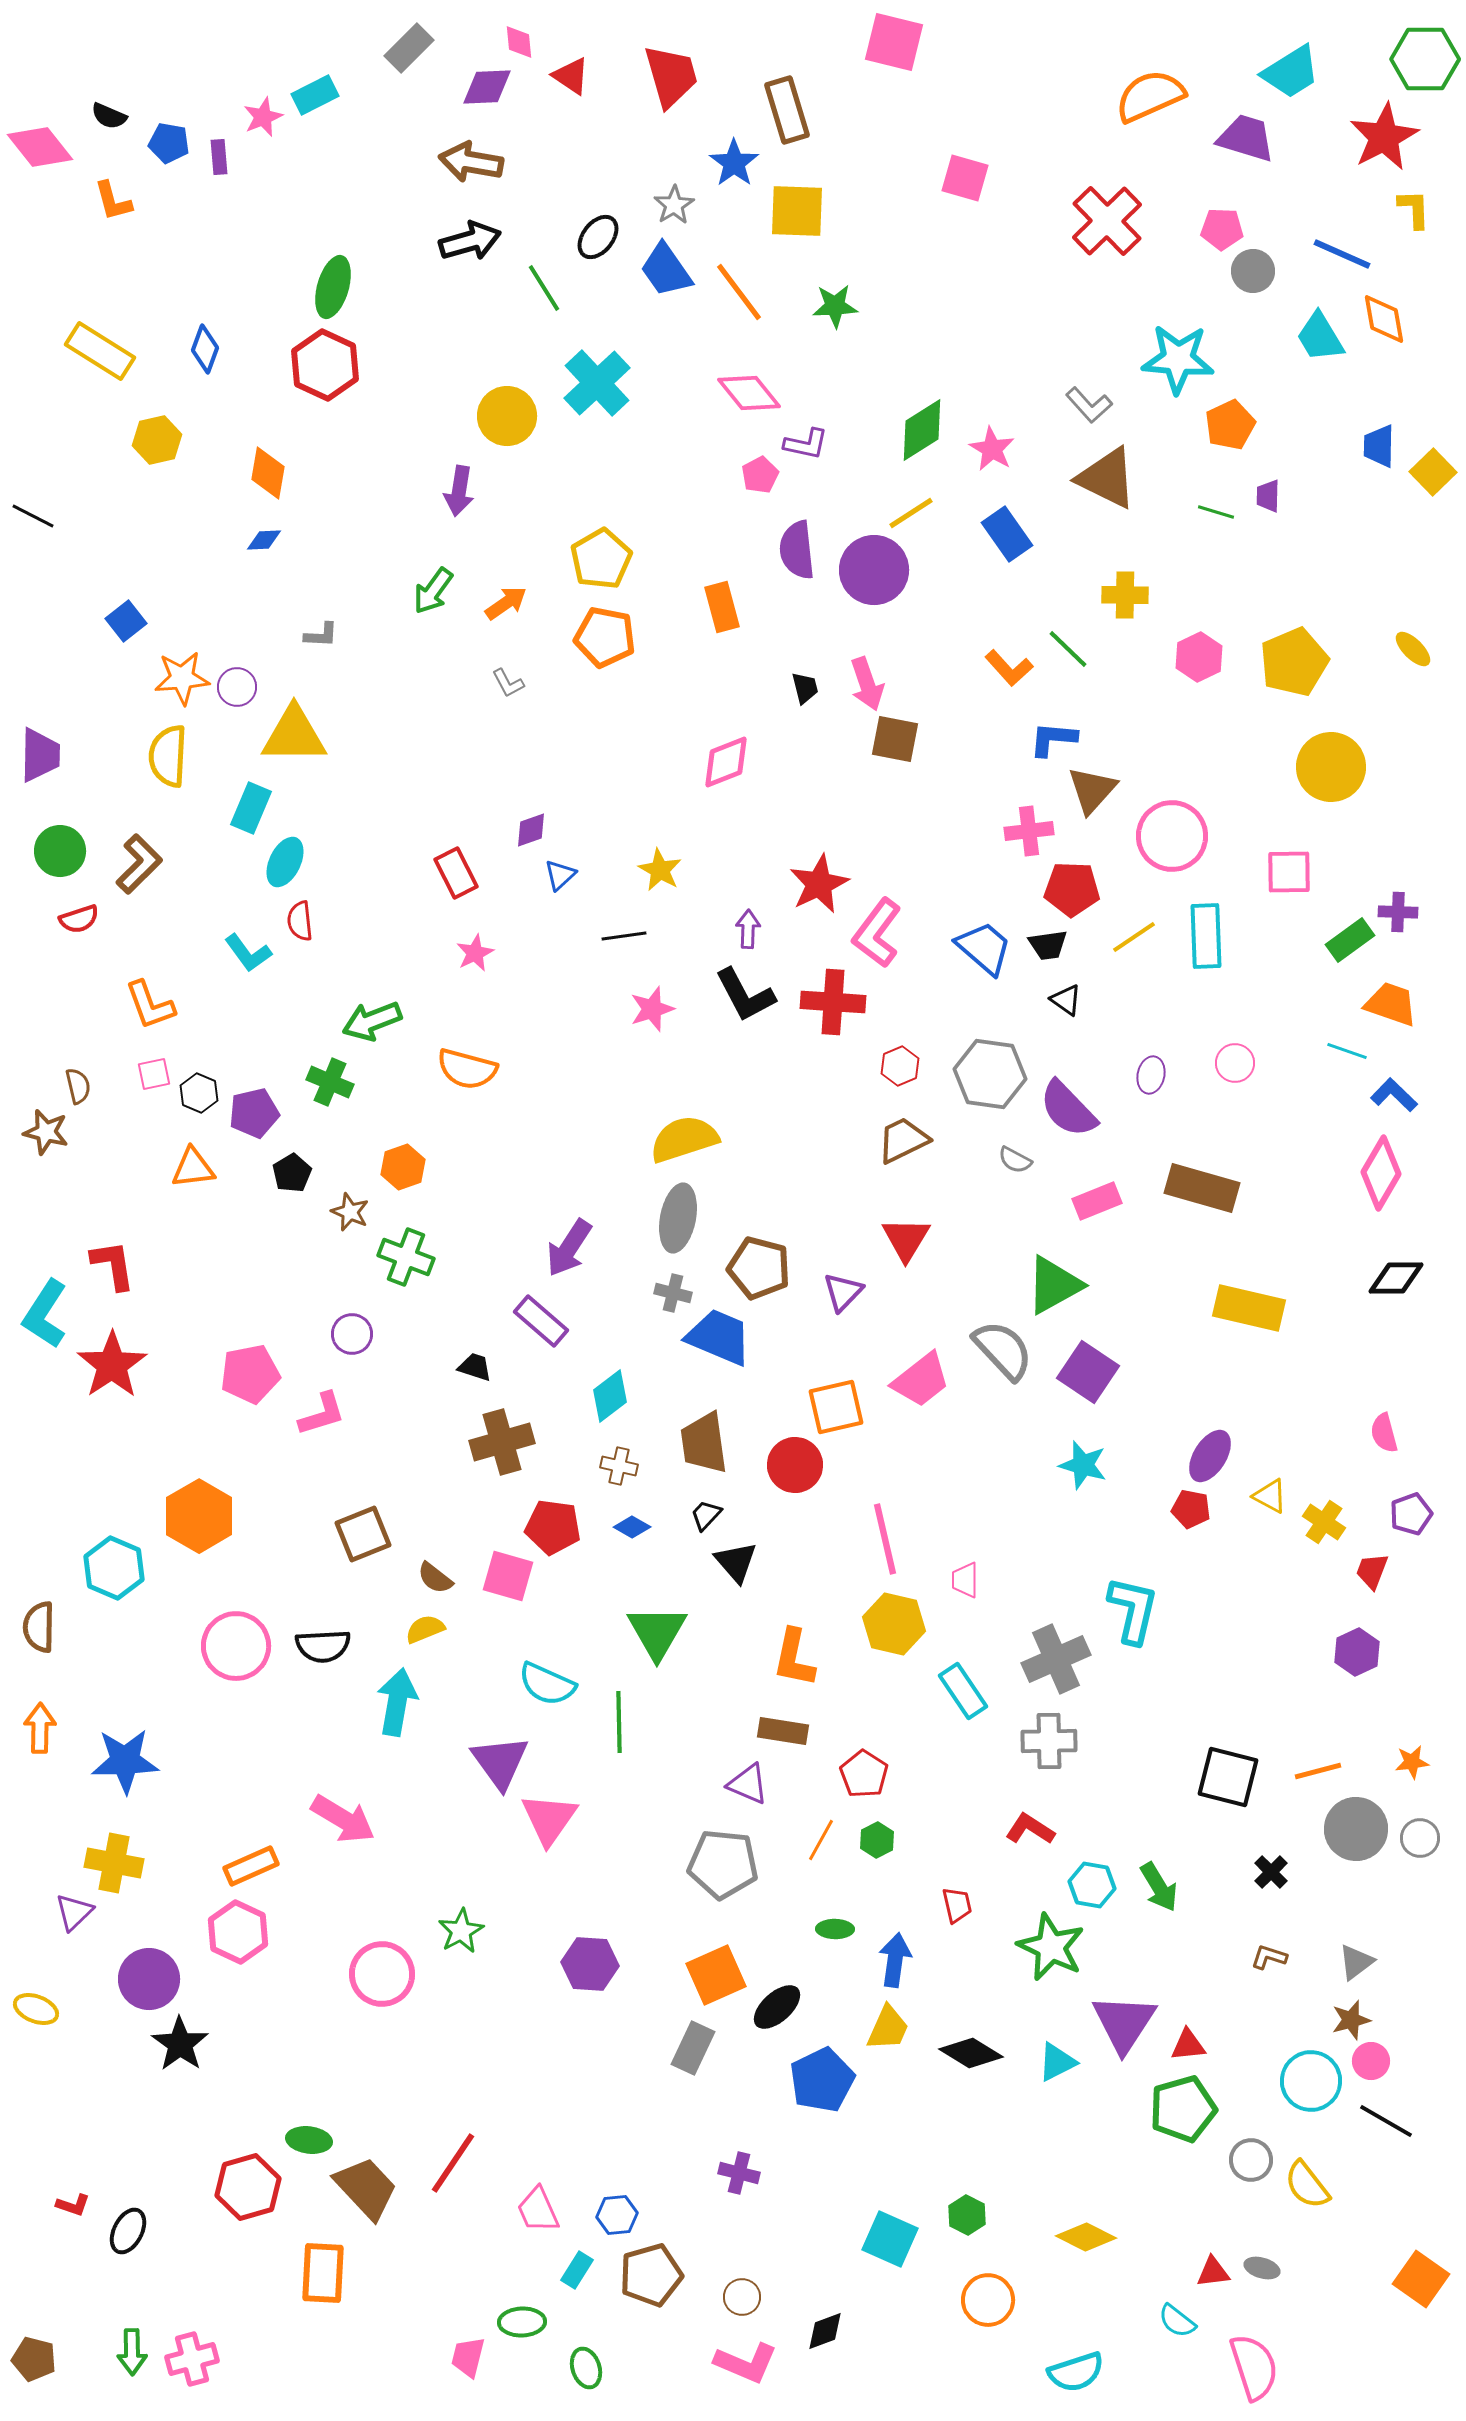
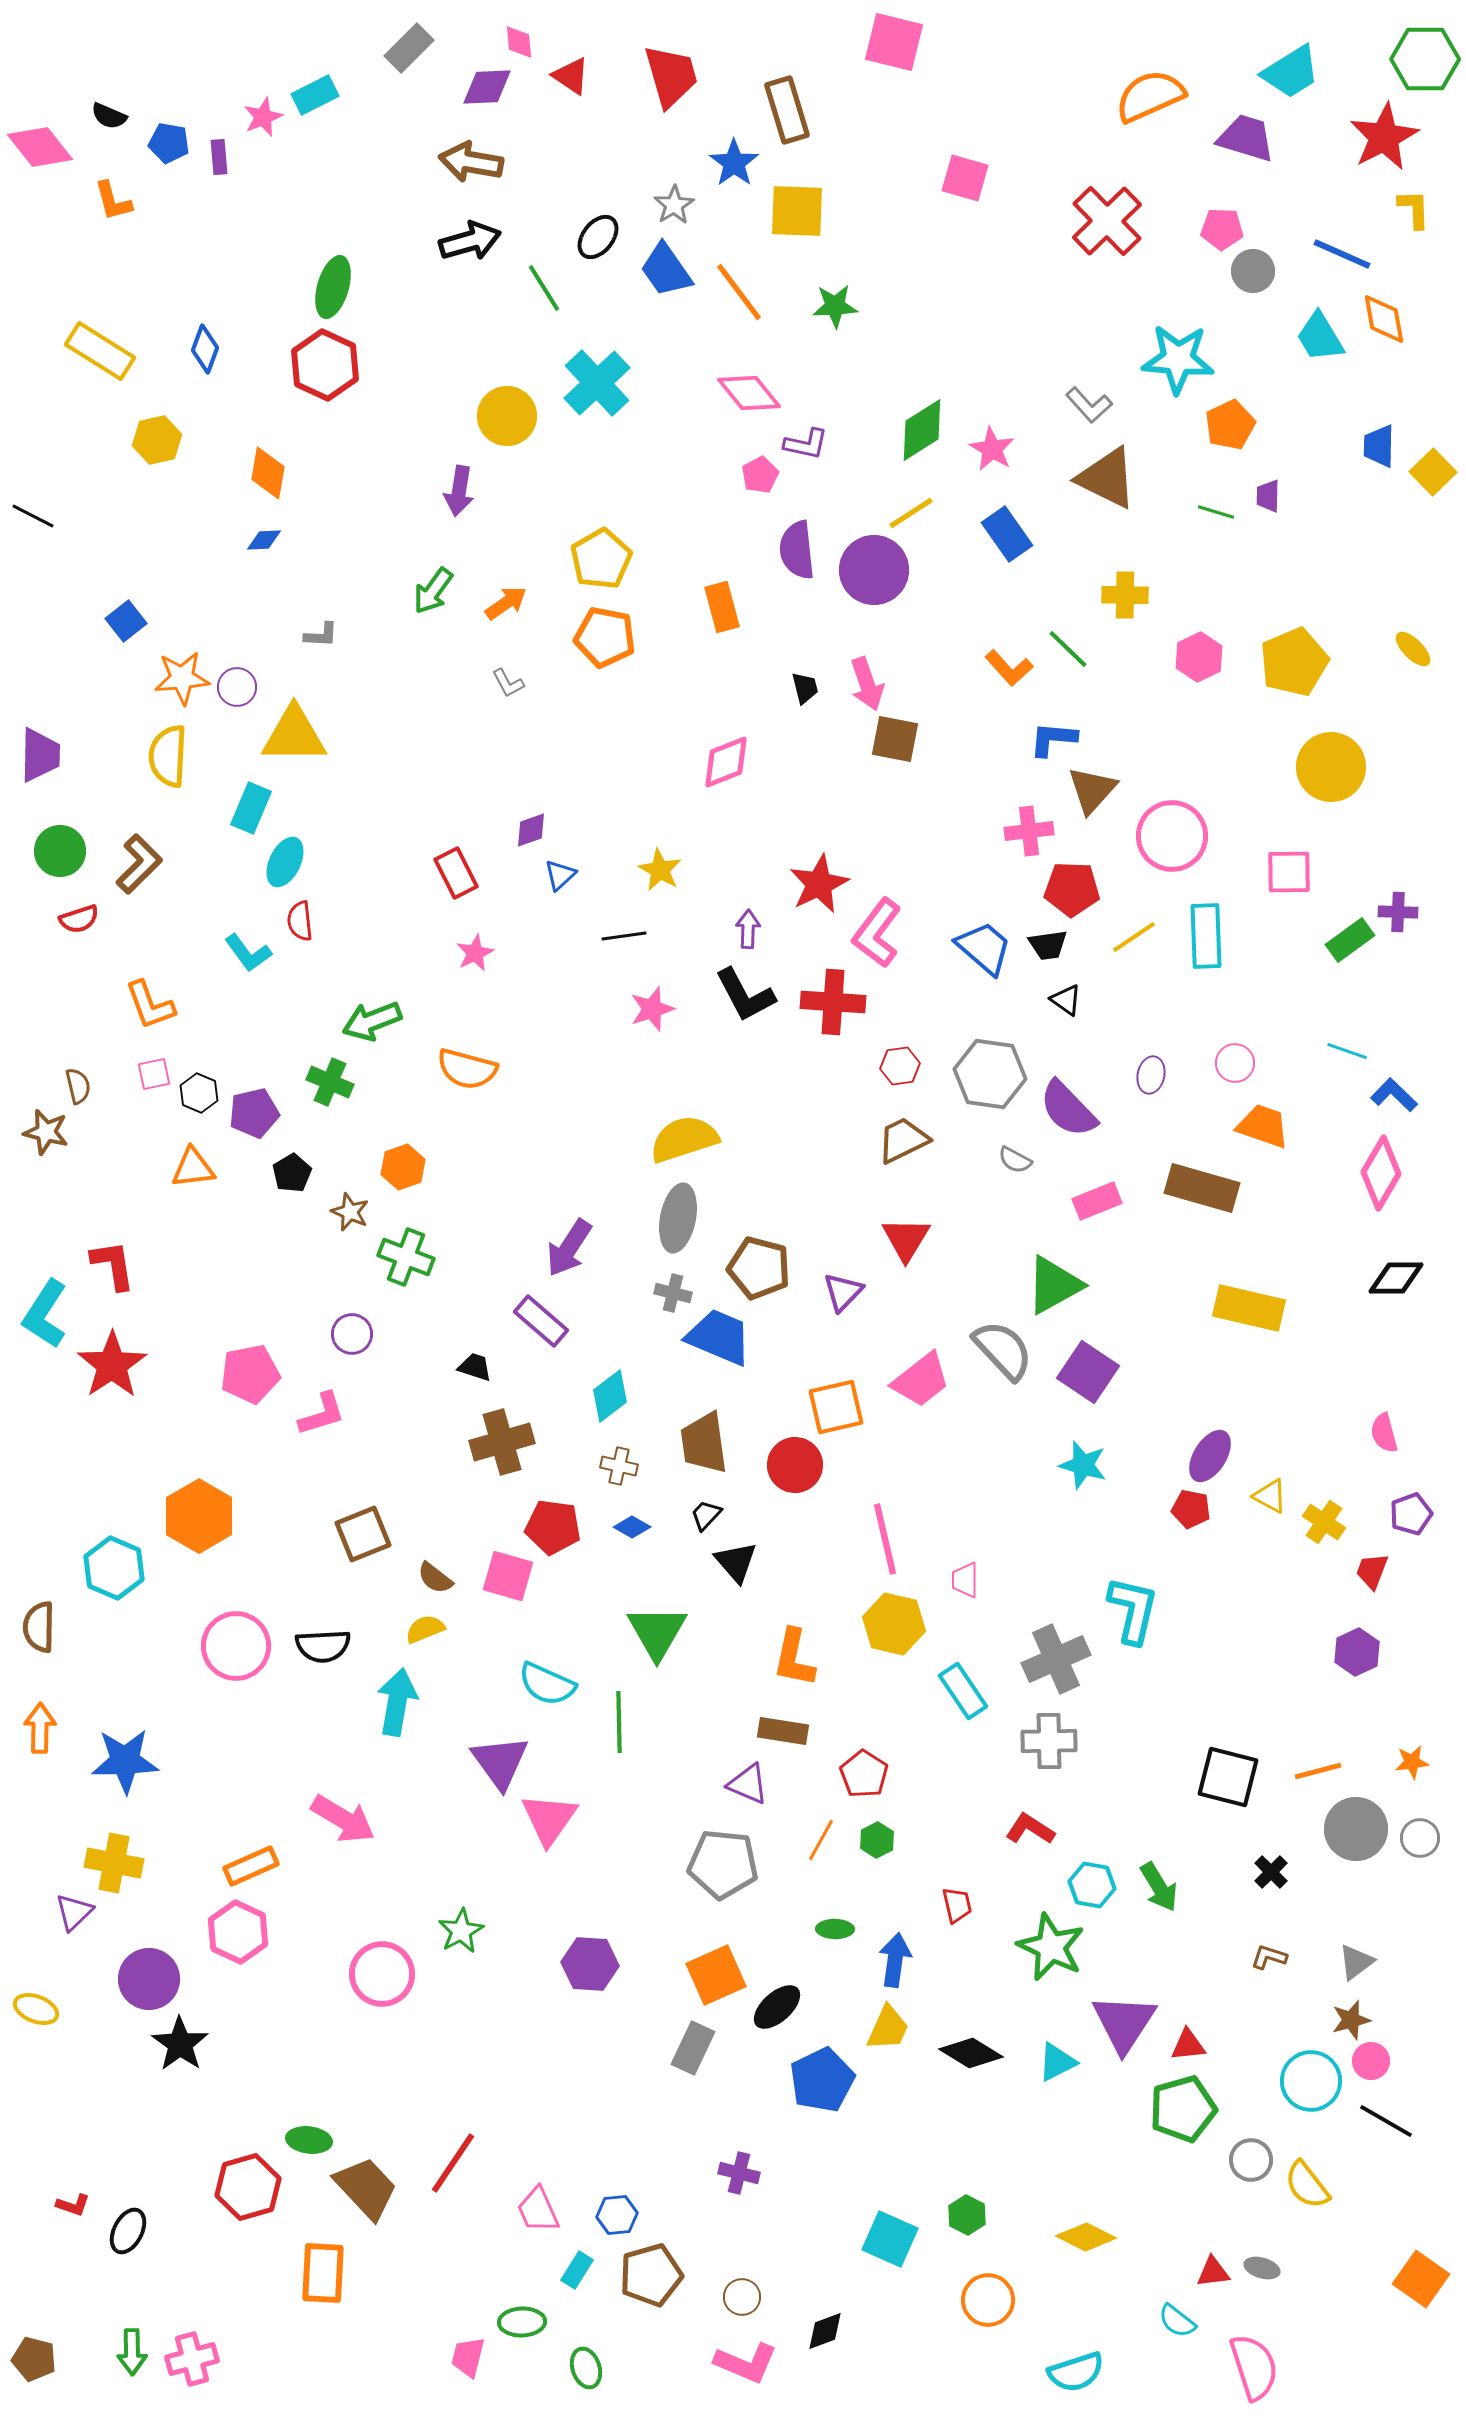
orange trapezoid at (1391, 1004): moved 128 px left, 122 px down
red hexagon at (900, 1066): rotated 15 degrees clockwise
